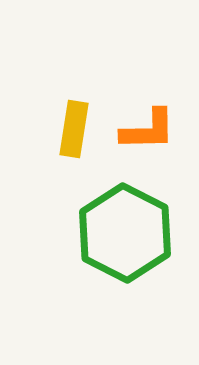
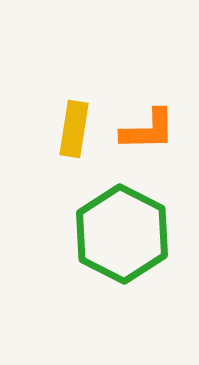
green hexagon: moved 3 px left, 1 px down
